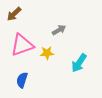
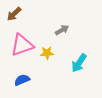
gray arrow: moved 3 px right
blue semicircle: rotated 49 degrees clockwise
